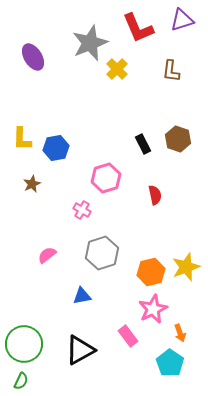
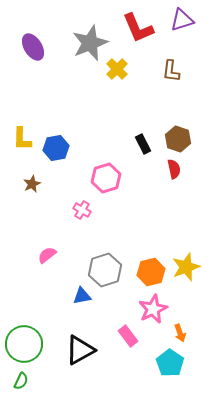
purple ellipse: moved 10 px up
red semicircle: moved 19 px right, 26 px up
gray hexagon: moved 3 px right, 17 px down
